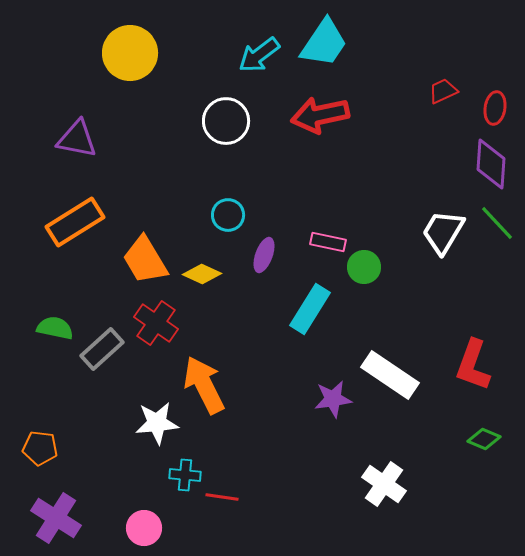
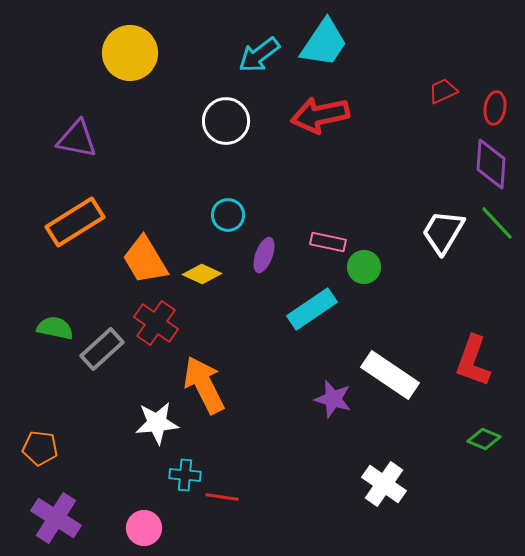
cyan rectangle: moved 2 px right; rotated 24 degrees clockwise
red L-shape: moved 4 px up
purple star: rotated 24 degrees clockwise
